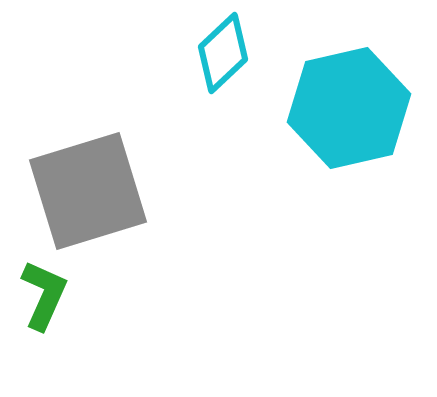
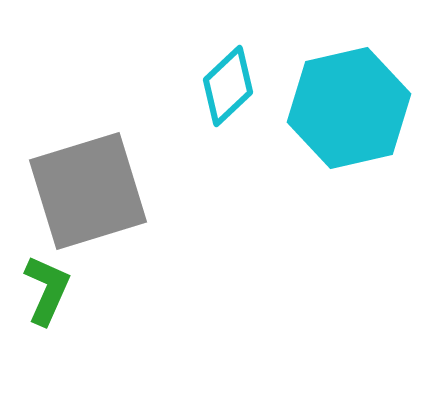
cyan diamond: moved 5 px right, 33 px down
green L-shape: moved 3 px right, 5 px up
